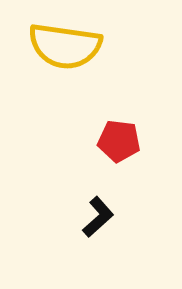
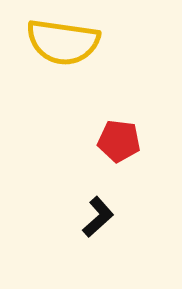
yellow semicircle: moved 2 px left, 4 px up
